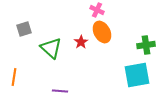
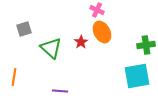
cyan square: moved 1 px down
